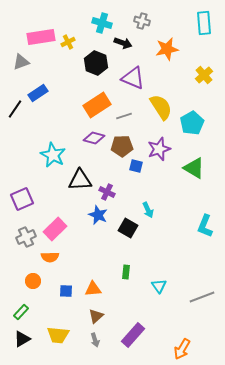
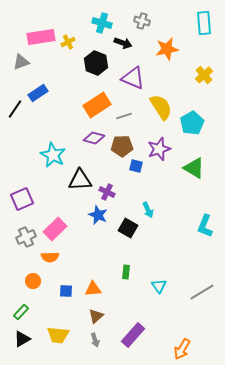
gray line at (202, 297): moved 5 px up; rotated 10 degrees counterclockwise
